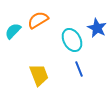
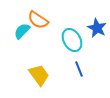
orange semicircle: rotated 115 degrees counterclockwise
cyan semicircle: moved 9 px right
yellow trapezoid: rotated 15 degrees counterclockwise
